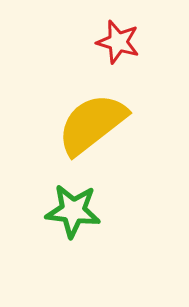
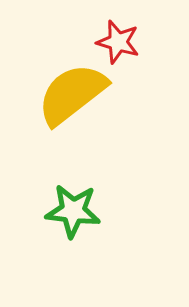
yellow semicircle: moved 20 px left, 30 px up
